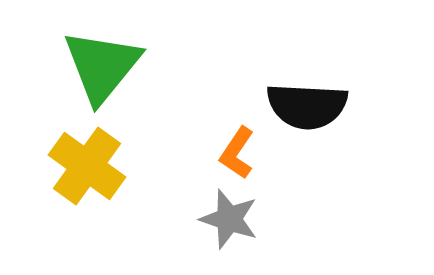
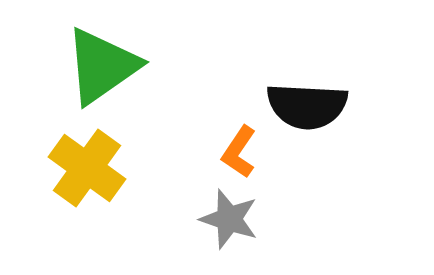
green triangle: rotated 16 degrees clockwise
orange L-shape: moved 2 px right, 1 px up
yellow cross: moved 2 px down
